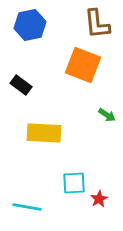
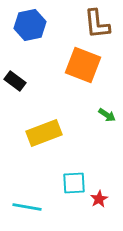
black rectangle: moved 6 px left, 4 px up
yellow rectangle: rotated 24 degrees counterclockwise
